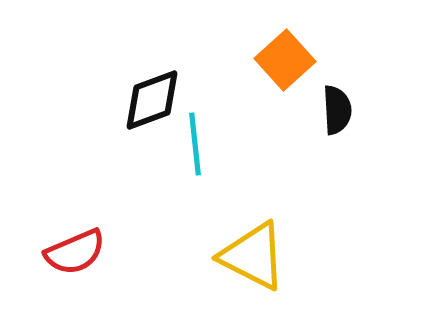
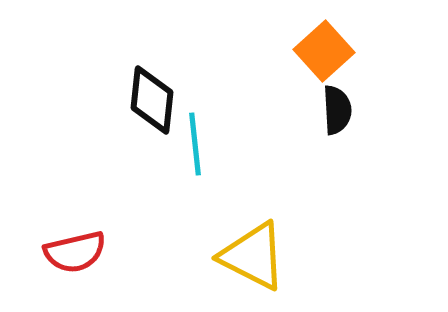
orange square: moved 39 px right, 9 px up
black diamond: rotated 64 degrees counterclockwise
red semicircle: rotated 10 degrees clockwise
